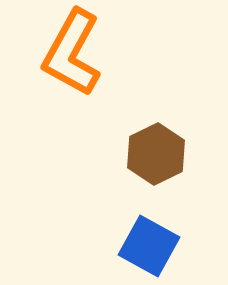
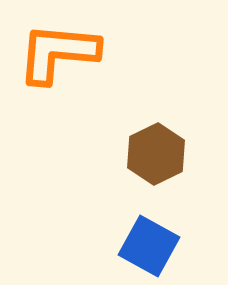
orange L-shape: moved 14 px left; rotated 66 degrees clockwise
